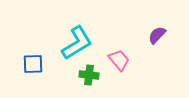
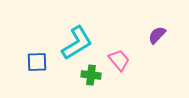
blue square: moved 4 px right, 2 px up
green cross: moved 2 px right
